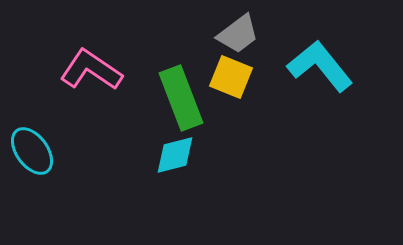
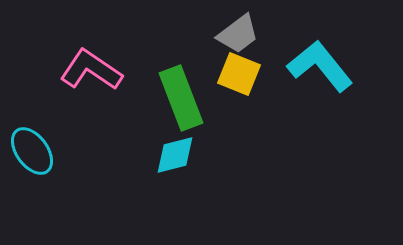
yellow square: moved 8 px right, 3 px up
